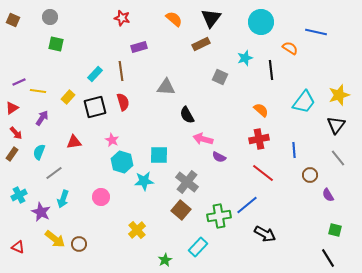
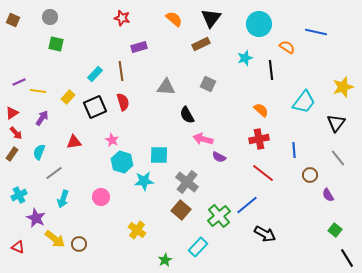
cyan circle at (261, 22): moved 2 px left, 2 px down
orange semicircle at (290, 48): moved 3 px left, 1 px up
gray square at (220, 77): moved 12 px left, 7 px down
yellow star at (339, 95): moved 4 px right, 8 px up
black square at (95, 107): rotated 10 degrees counterclockwise
red triangle at (12, 108): moved 5 px down
black triangle at (336, 125): moved 2 px up
purple star at (41, 212): moved 5 px left, 6 px down
green cross at (219, 216): rotated 30 degrees counterclockwise
yellow cross at (137, 230): rotated 12 degrees counterclockwise
green square at (335, 230): rotated 24 degrees clockwise
black line at (328, 258): moved 19 px right
